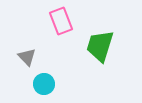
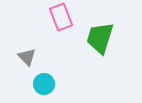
pink rectangle: moved 4 px up
green trapezoid: moved 8 px up
